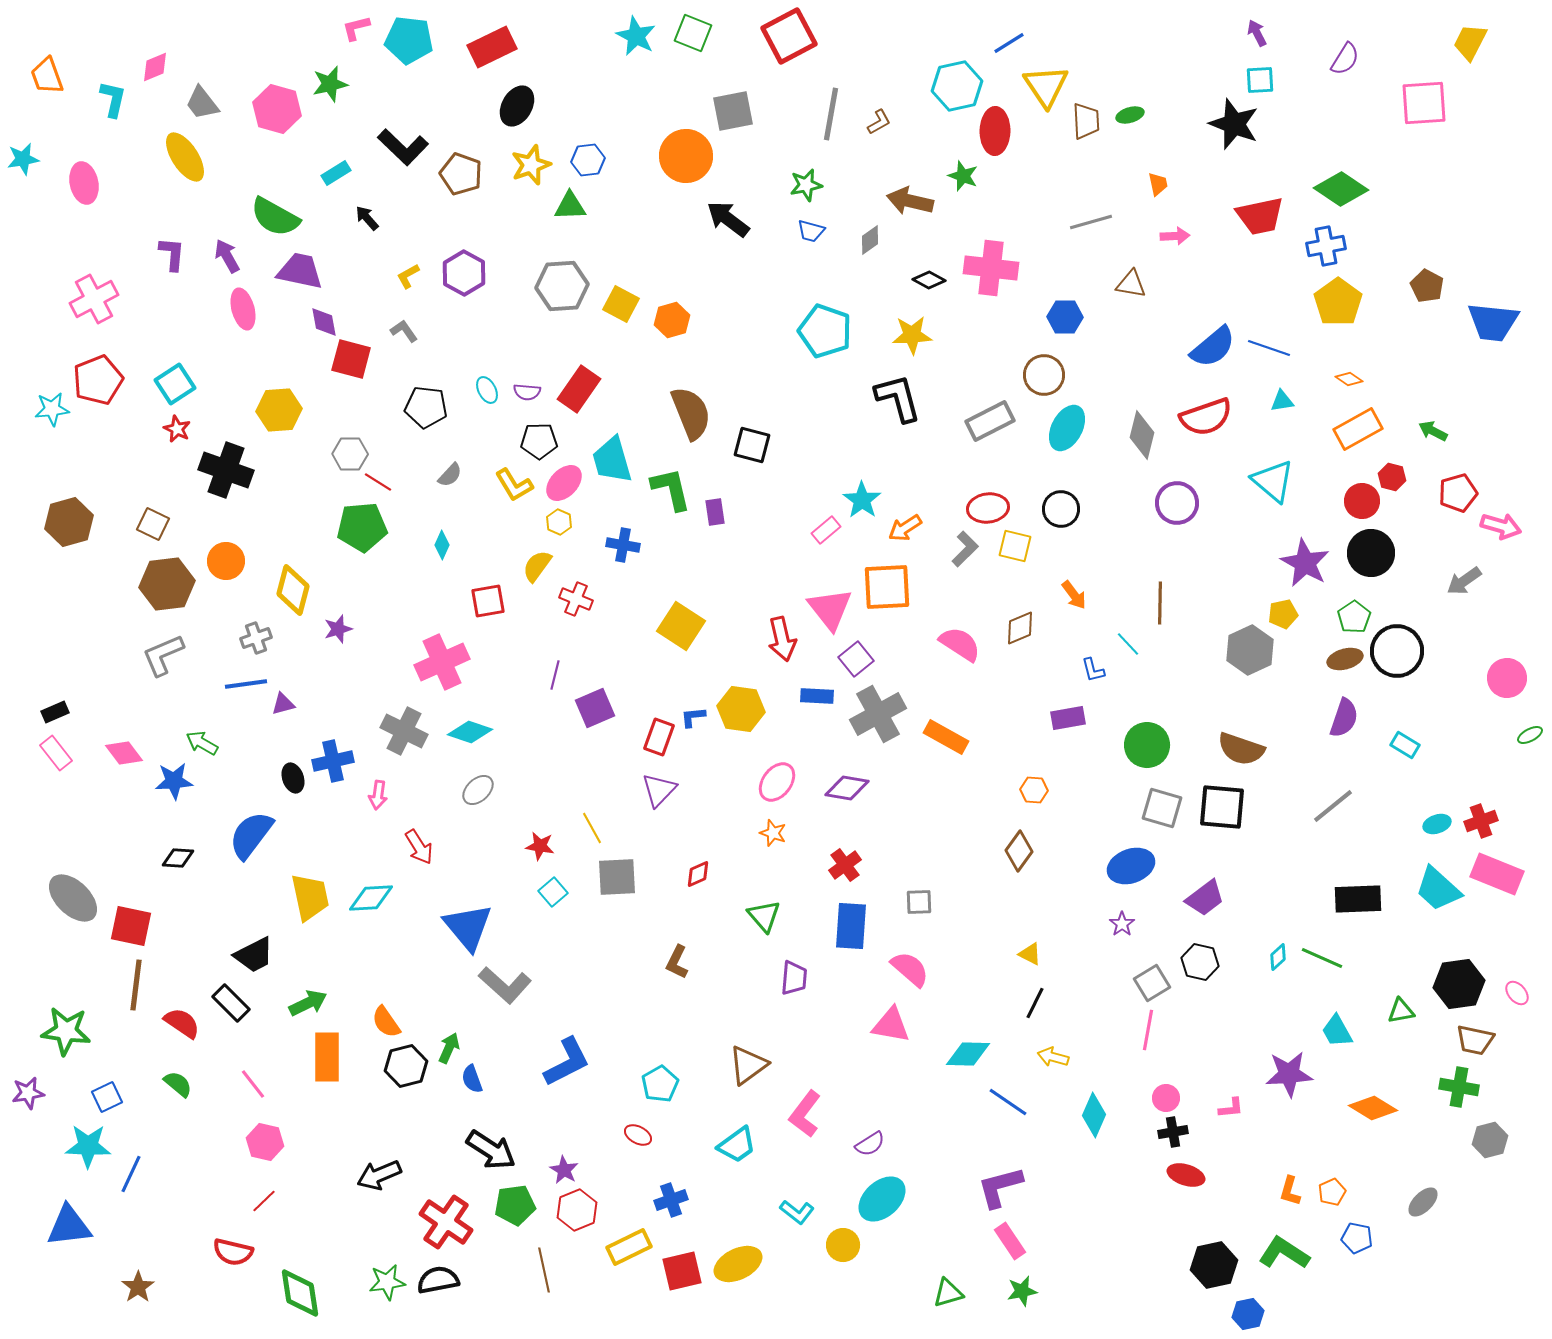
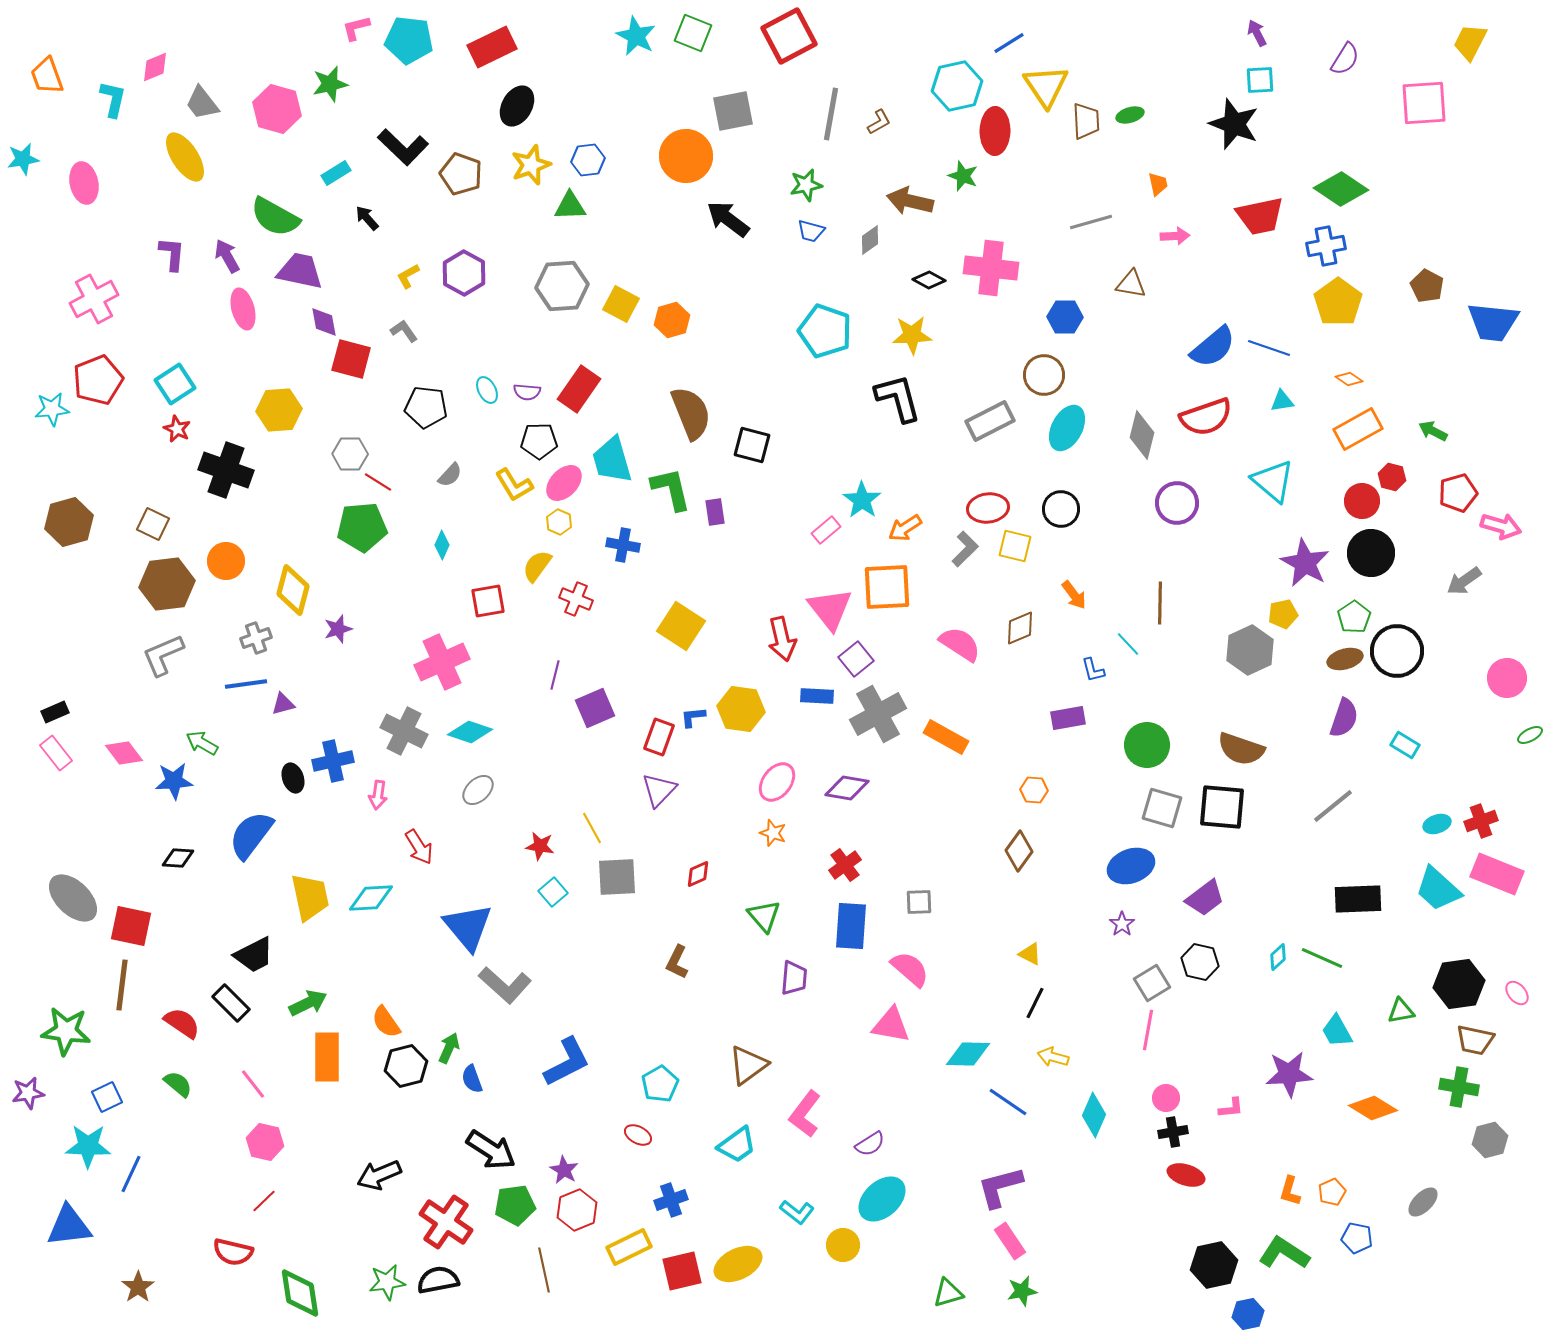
brown line at (136, 985): moved 14 px left
